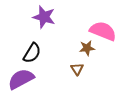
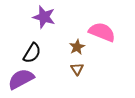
pink semicircle: moved 1 px left, 1 px down
brown star: moved 10 px left, 1 px up; rotated 21 degrees counterclockwise
